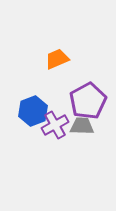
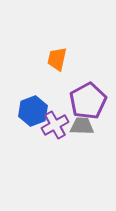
orange trapezoid: rotated 55 degrees counterclockwise
